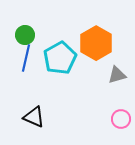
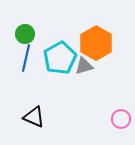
green circle: moved 1 px up
gray triangle: moved 33 px left, 9 px up
